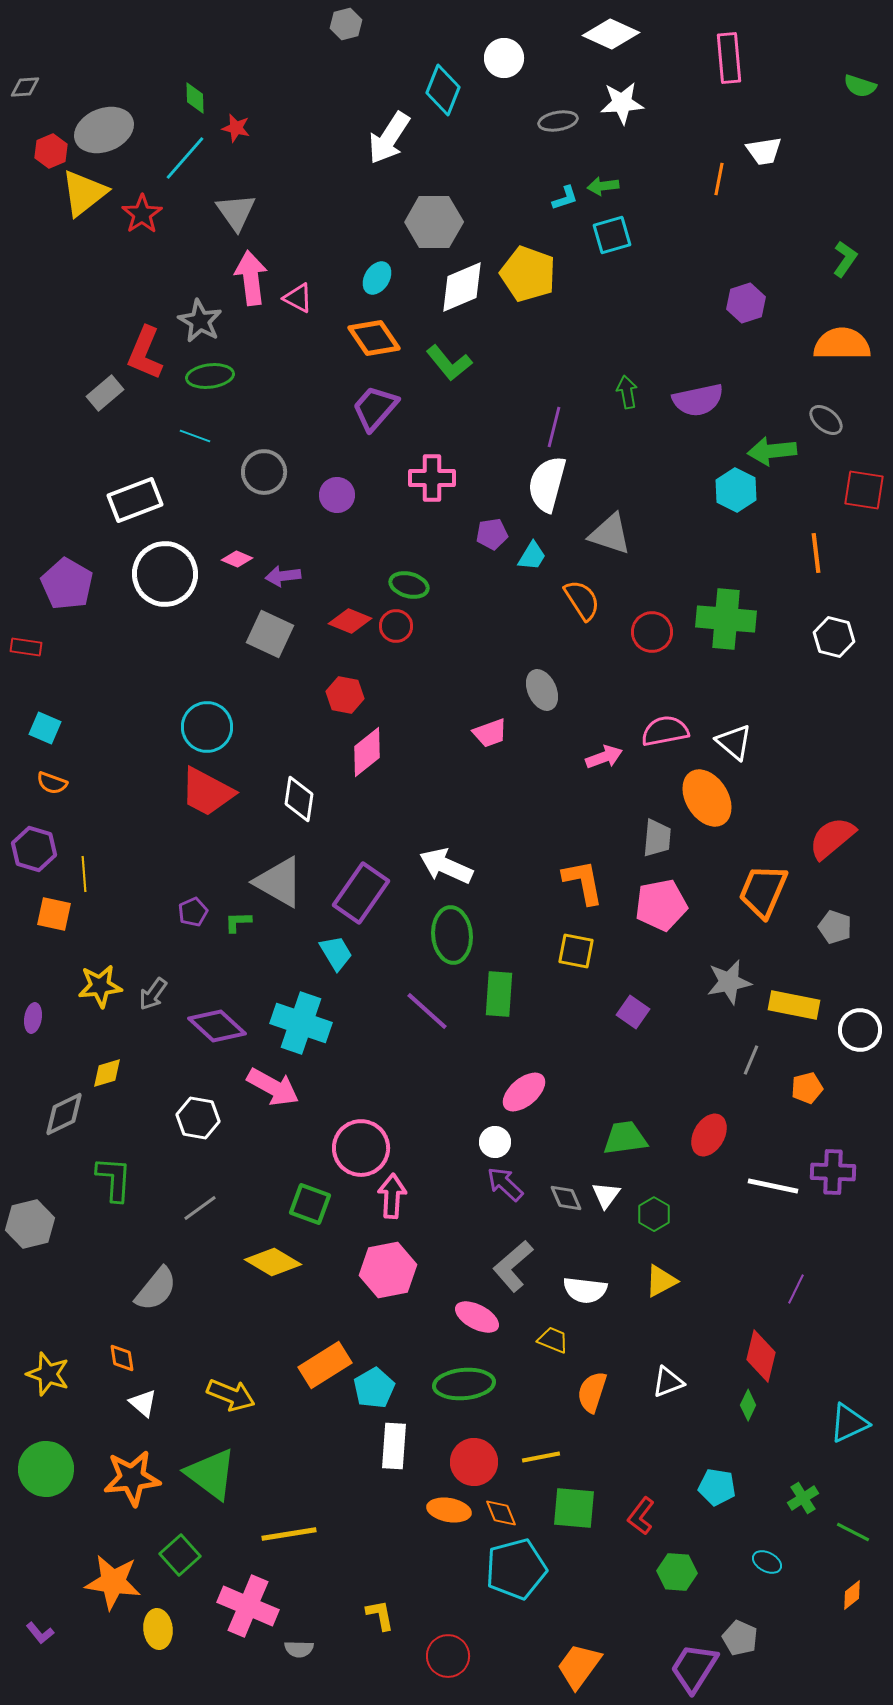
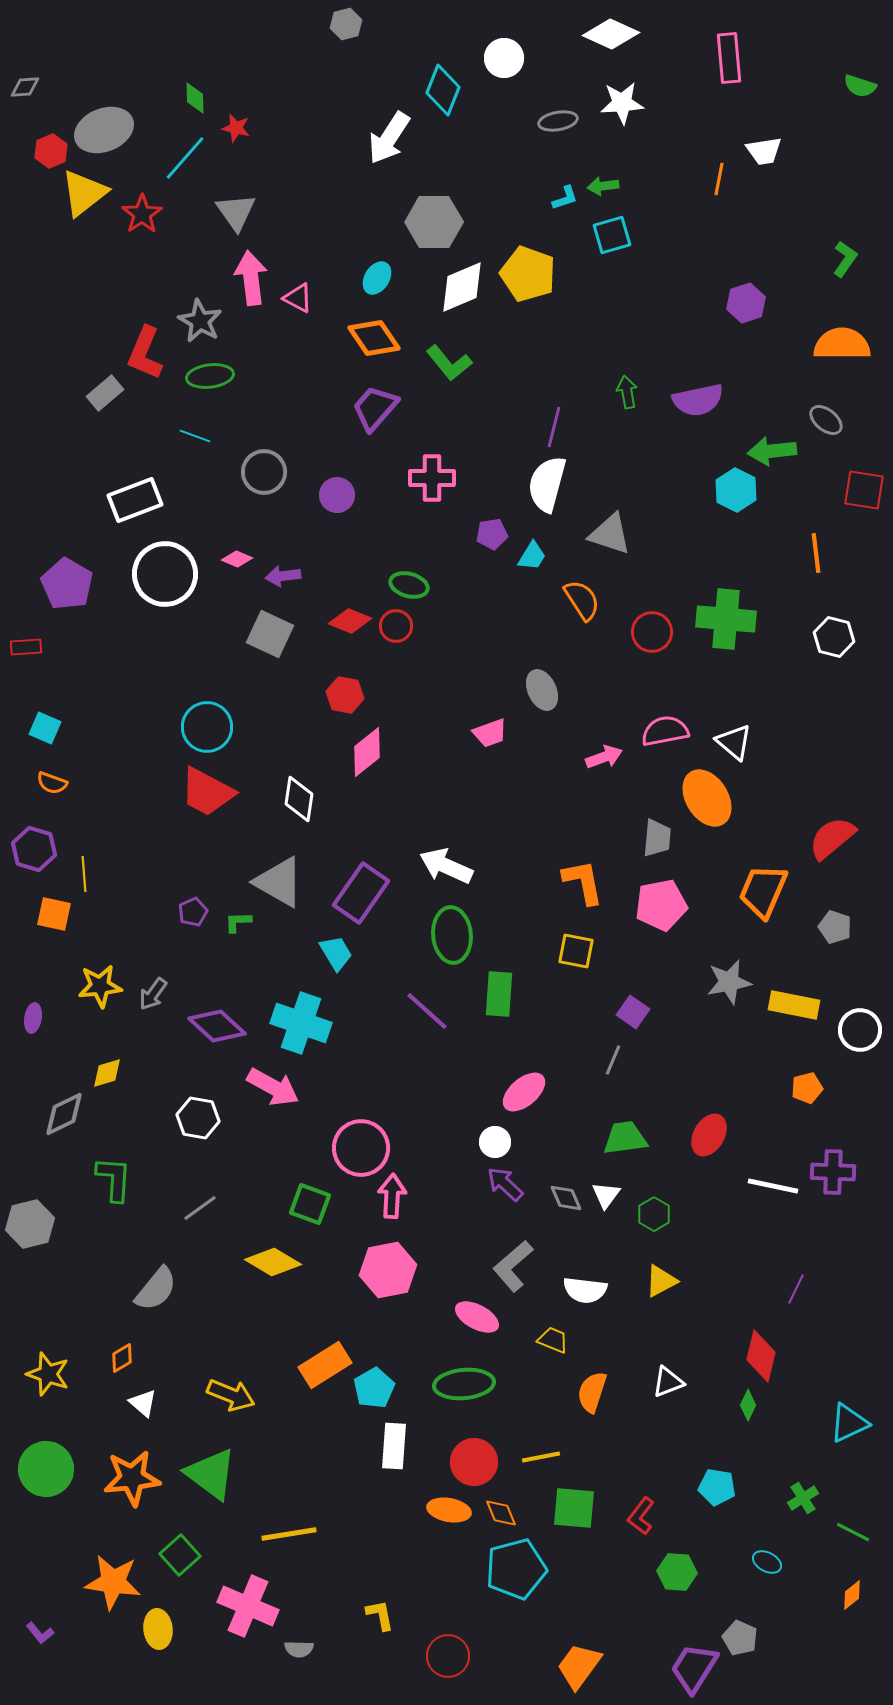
red rectangle at (26, 647): rotated 12 degrees counterclockwise
gray line at (751, 1060): moved 138 px left
orange diamond at (122, 1358): rotated 68 degrees clockwise
